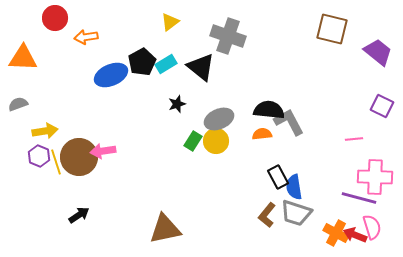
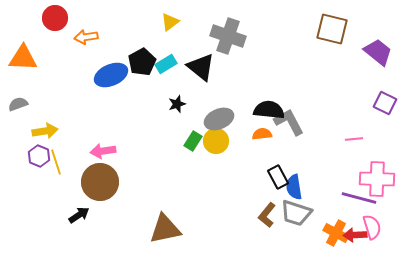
purple square: moved 3 px right, 3 px up
brown circle: moved 21 px right, 25 px down
pink cross: moved 2 px right, 2 px down
red arrow: rotated 25 degrees counterclockwise
